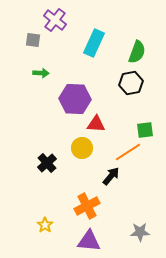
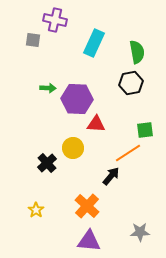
purple cross: rotated 25 degrees counterclockwise
green semicircle: rotated 30 degrees counterclockwise
green arrow: moved 7 px right, 15 px down
purple hexagon: moved 2 px right
yellow circle: moved 9 px left
orange line: moved 1 px down
orange cross: rotated 20 degrees counterclockwise
yellow star: moved 9 px left, 15 px up
